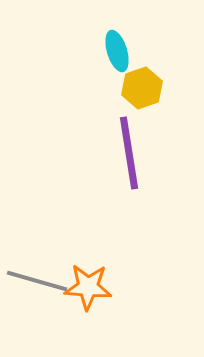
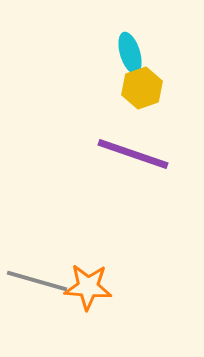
cyan ellipse: moved 13 px right, 2 px down
purple line: moved 4 px right, 1 px down; rotated 62 degrees counterclockwise
